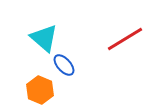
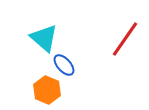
red line: rotated 24 degrees counterclockwise
orange hexagon: moved 7 px right
